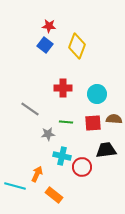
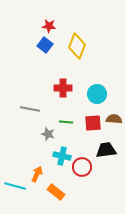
gray line: rotated 24 degrees counterclockwise
gray star: rotated 24 degrees clockwise
orange rectangle: moved 2 px right, 3 px up
